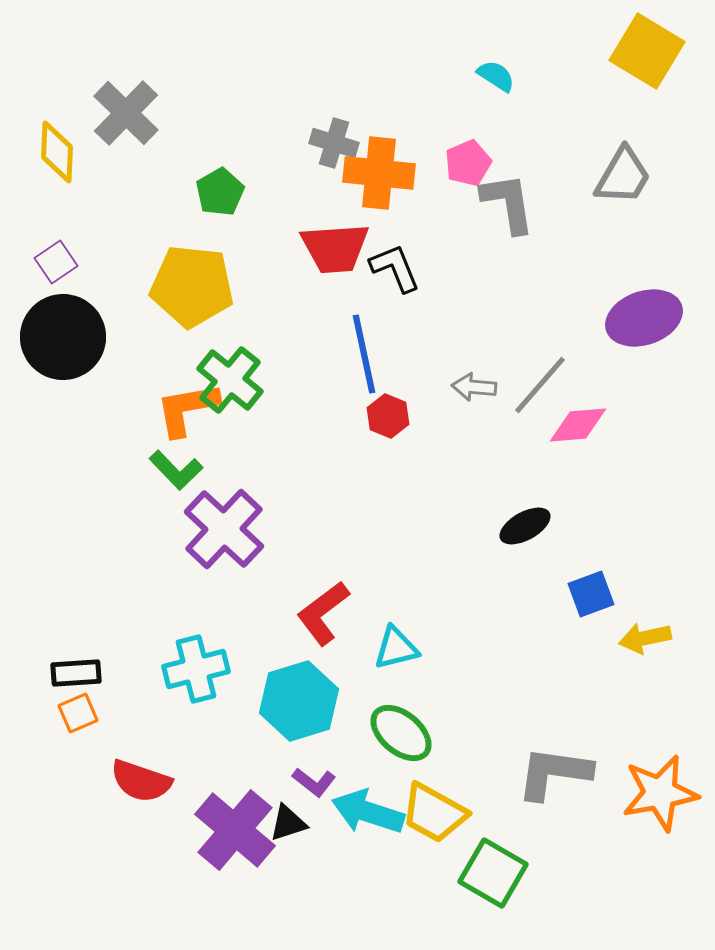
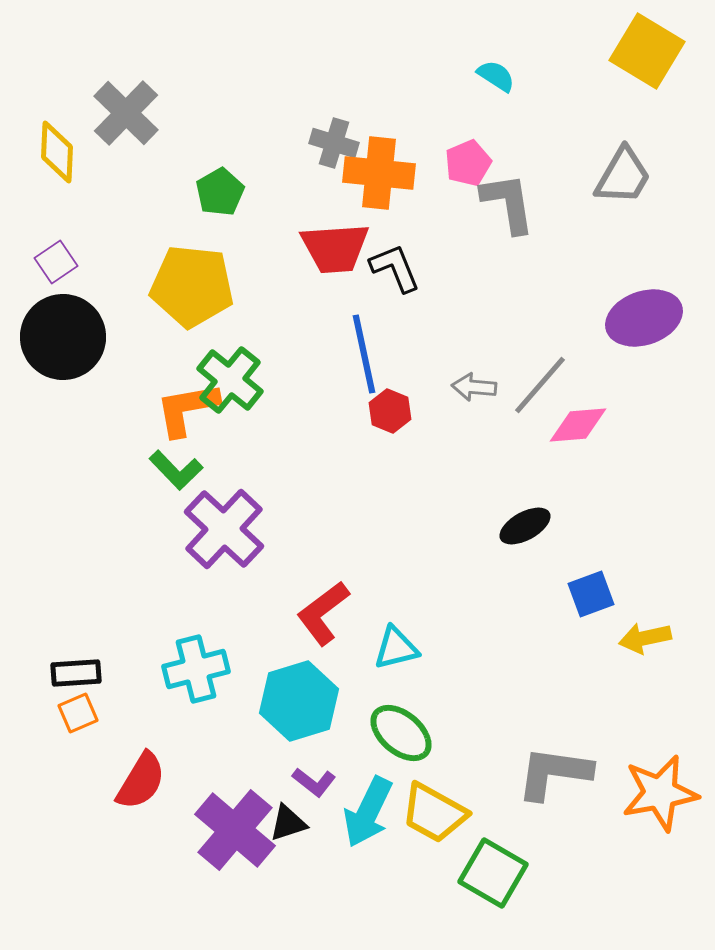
red hexagon at (388, 416): moved 2 px right, 5 px up
red semicircle at (141, 781): rotated 78 degrees counterclockwise
cyan arrow at (368, 812): rotated 82 degrees counterclockwise
